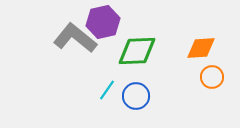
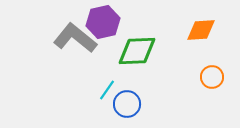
orange diamond: moved 18 px up
blue circle: moved 9 px left, 8 px down
